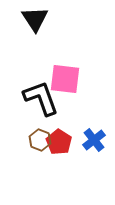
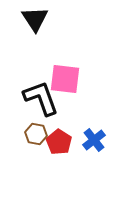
brown hexagon: moved 4 px left, 6 px up; rotated 10 degrees counterclockwise
